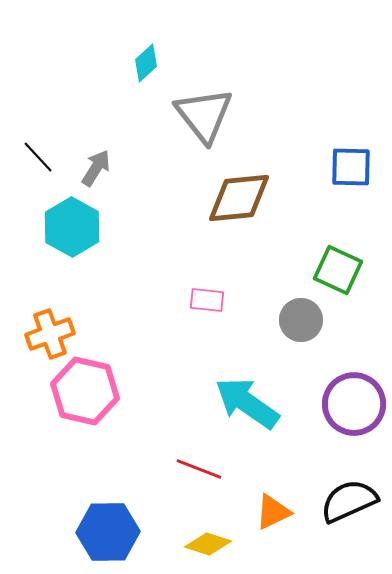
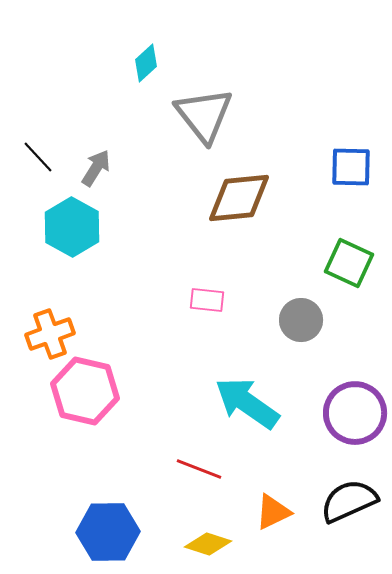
green square: moved 11 px right, 7 px up
purple circle: moved 1 px right, 9 px down
